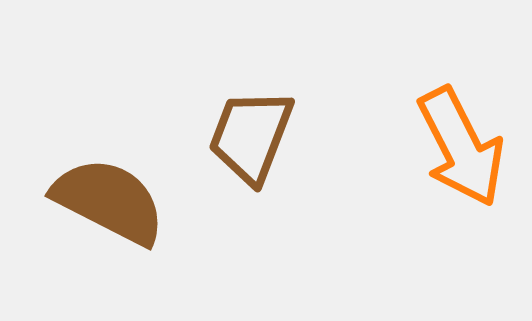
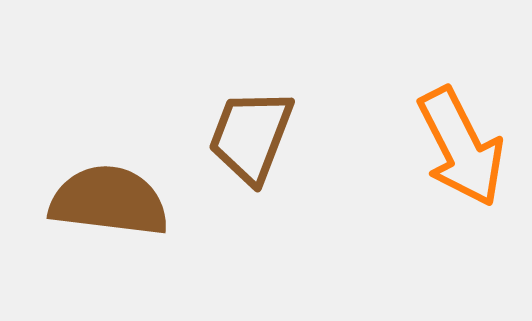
brown semicircle: rotated 20 degrees counterclockwise
